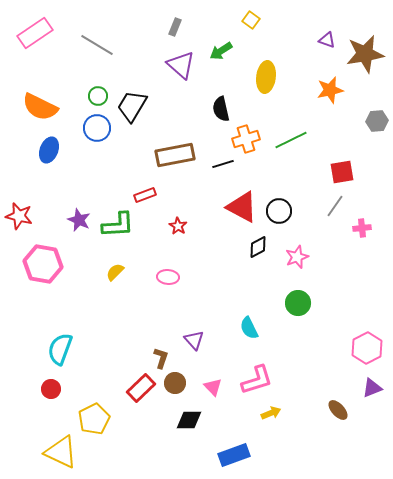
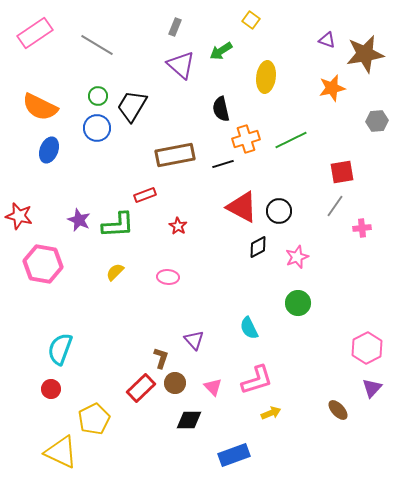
orange star at (330, 90): moved 2 px right, 2 px up
purple triangle at (372, 388): rotated 25 degrees counterclockwise
